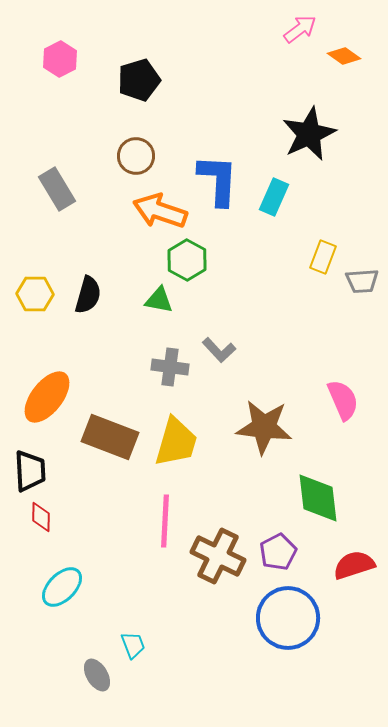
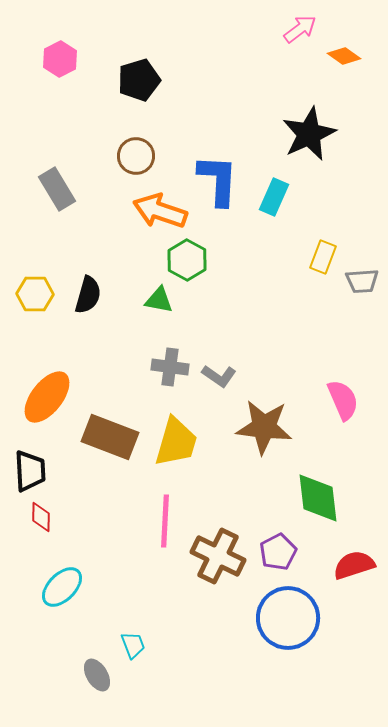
gray L-shape: moved 26 px down; rotated 12 degrees counterclockwise
